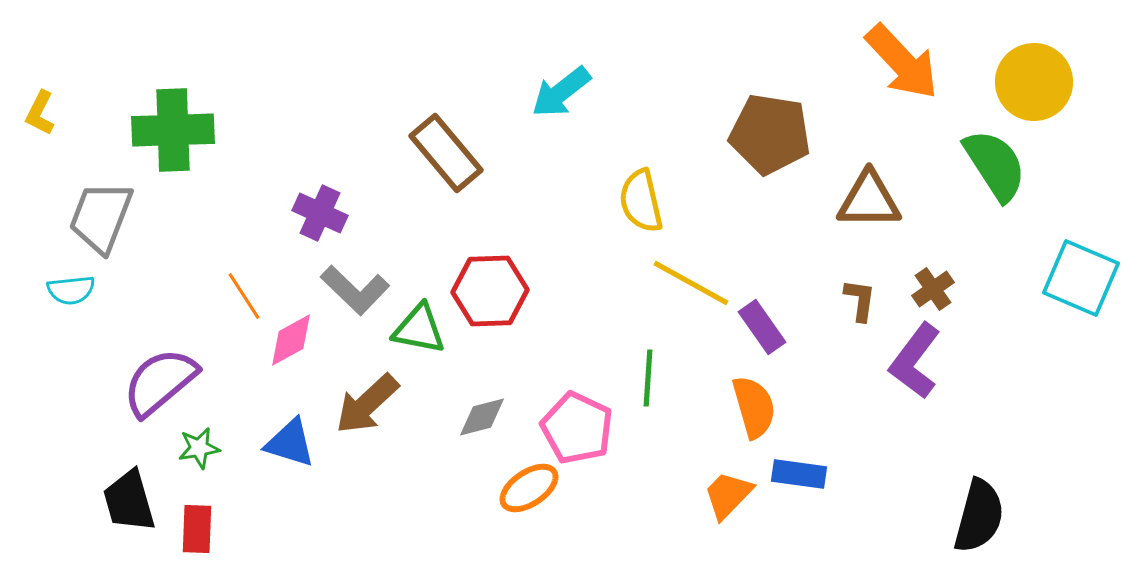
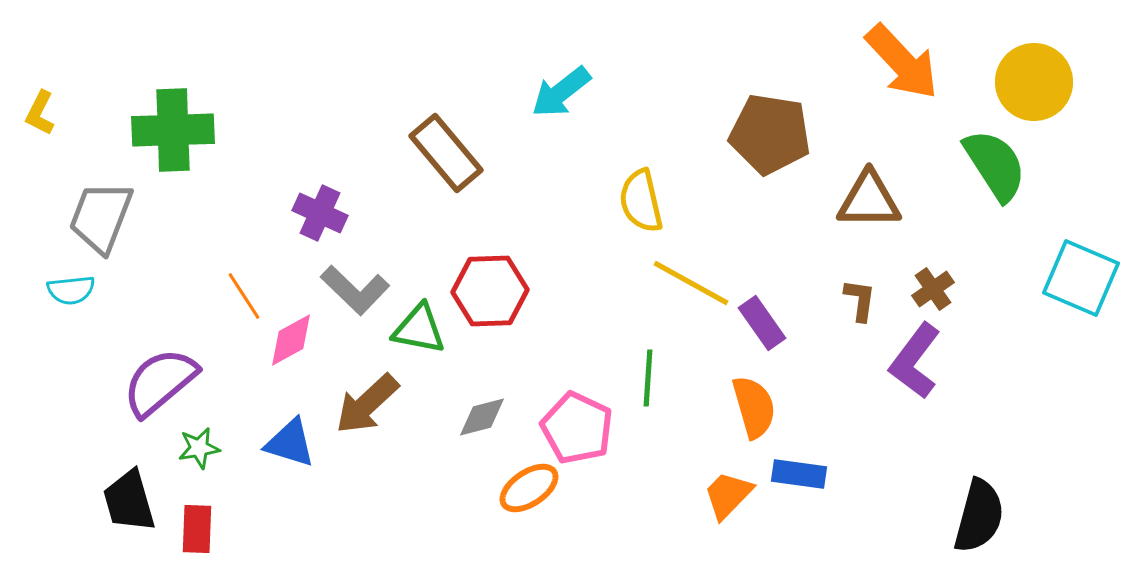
purple rectangle: moved 4 px up
